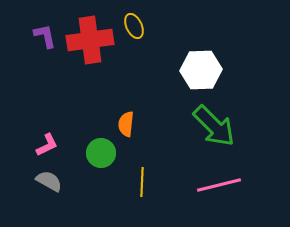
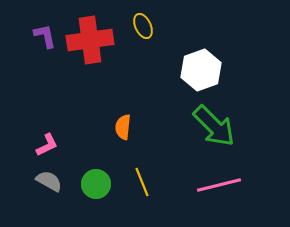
yellow ellipse: moved 9 px right
white hexagon: rotated 18 degrees counterclockwise
orange semicircle: moved 3 px left, 3 px down
green circle: moved 5 px left, 31 px down
yellow line: rotated 24 degrees counterclockwise
